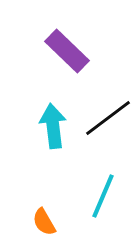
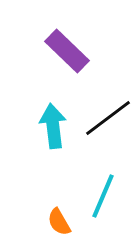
orange semicircle: moved 15 px right
